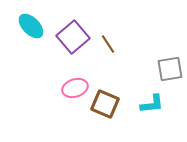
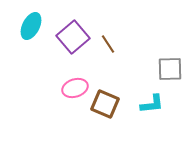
cyan ellipse: rotated 72 degrees clockwise
gray square: rotated 8 degrees clockwise
